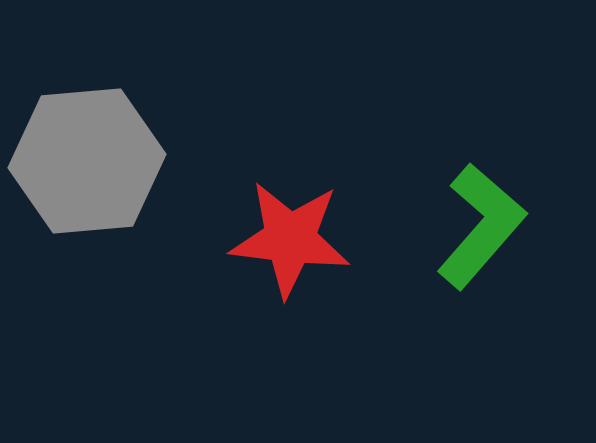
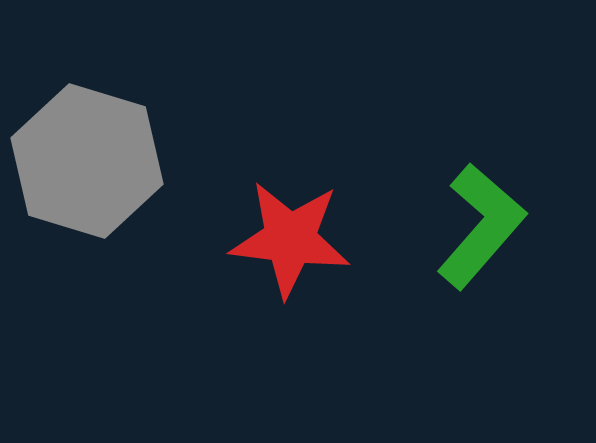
gray hexagon: rotated 22 degrees clockwise
